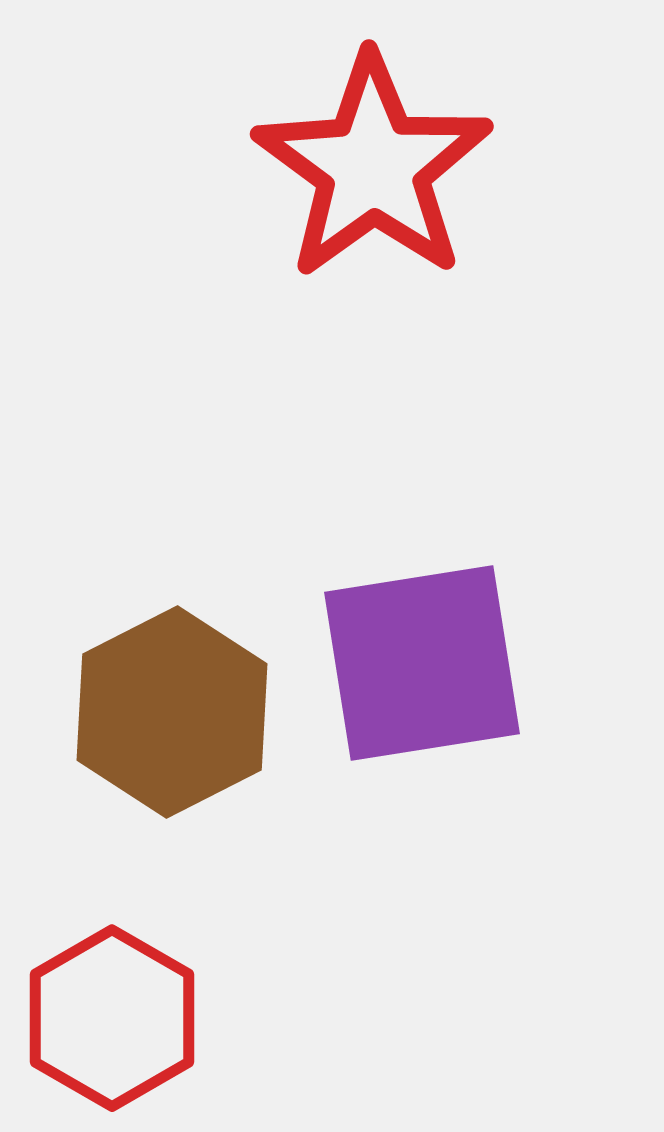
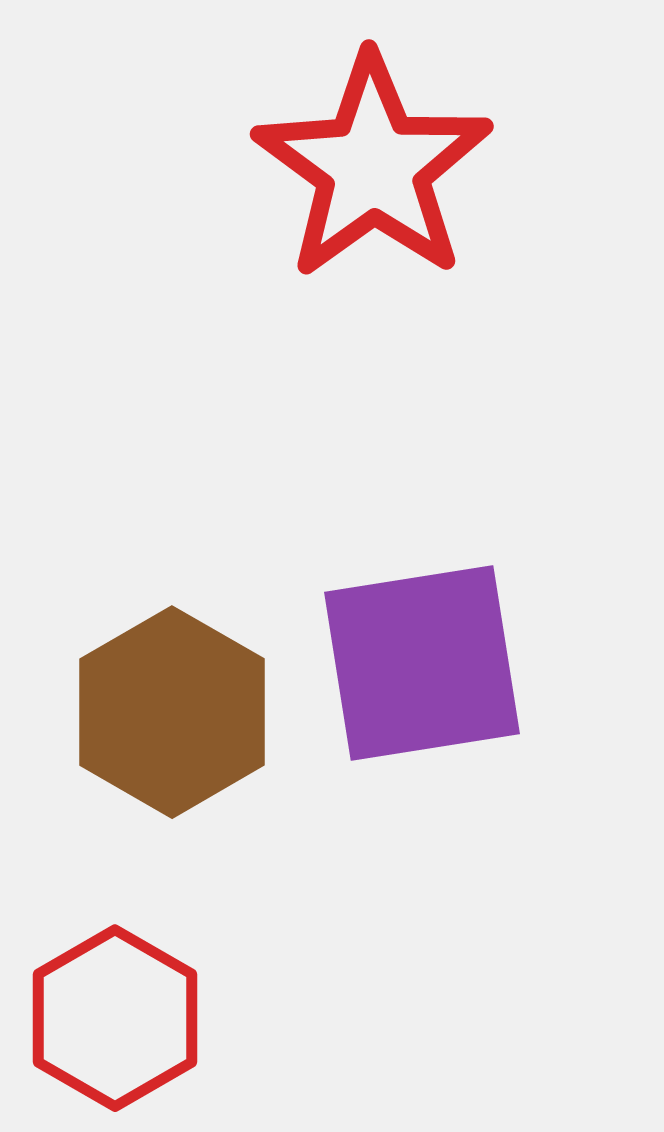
brown hexagon: rotated 3 degrees counterclockwise
red hexagon: moved 3 px right
